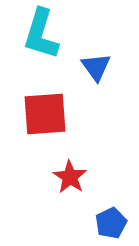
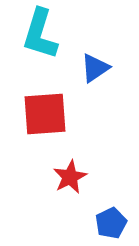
cyan L-shape: moved 1 px left
blue triangle: moved 1 px left, 1 px down; rotated 32 degrees clockwise
red star: rotated 12 degrees clockwise
